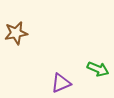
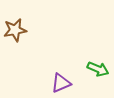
brown star: moved 1 px left, 3 px up
